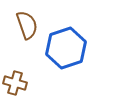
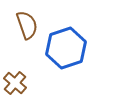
brown cross: rotated 25 degrees clockwise
